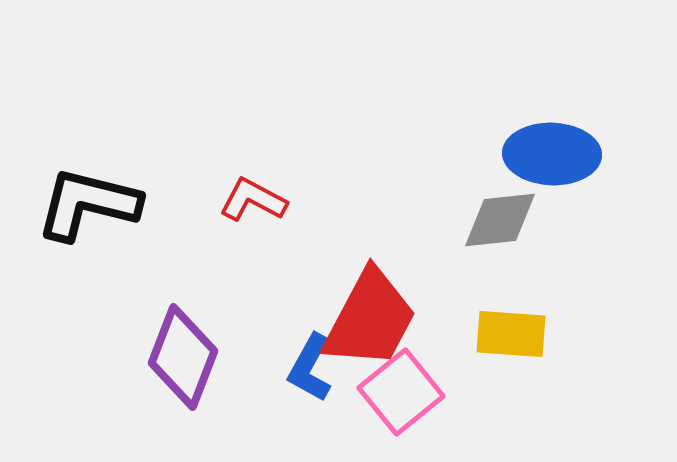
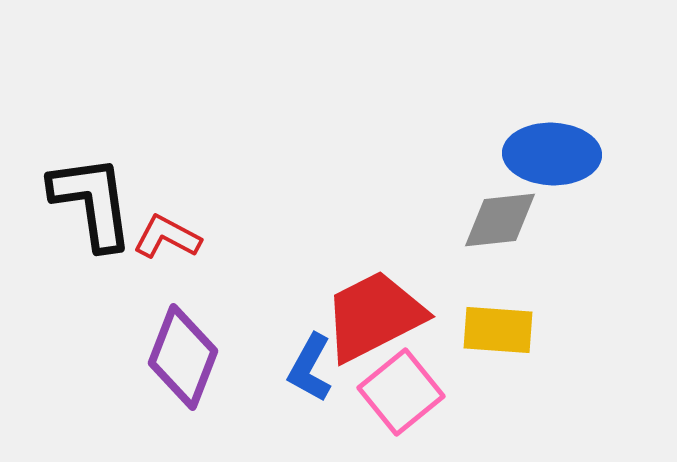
red L-shape: moved 86 px left, 37 px down
black L-shape: moved 4 px right, 2 px up; rotated 68 degrees clockwise
red trapezoid: moved 4 px right, 3 px up; rotated 145 degrees counterclockwise
yellow rectangle: moved 13 px left, 4 px up
